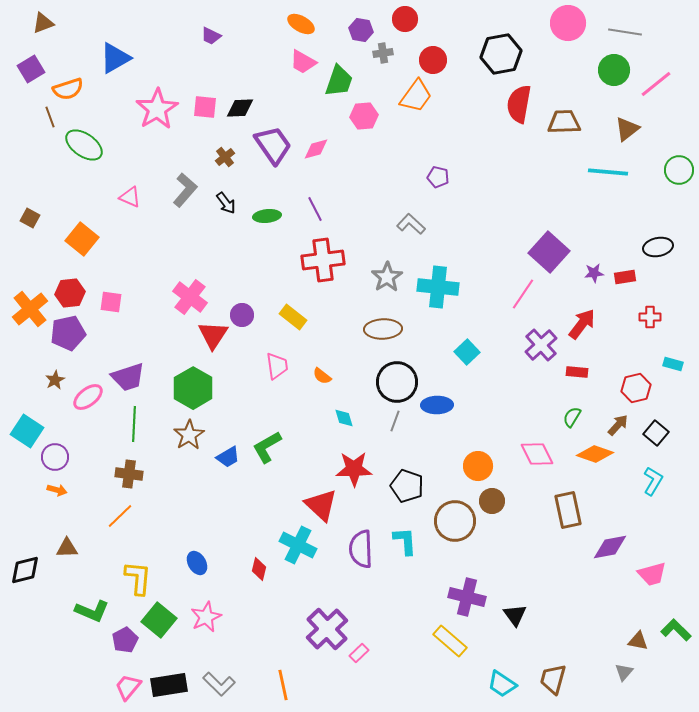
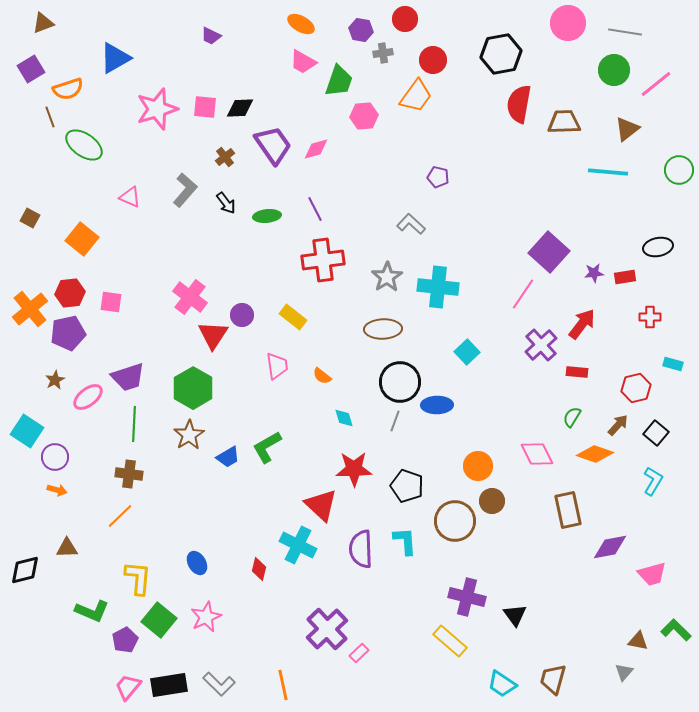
pink star at (157, 109): rotated 15 degrees clockwise
black circle at (397, 382): moved 3 px right
